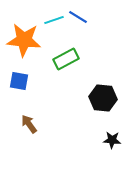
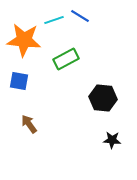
blue line: moved 2 px right, 1 px up
